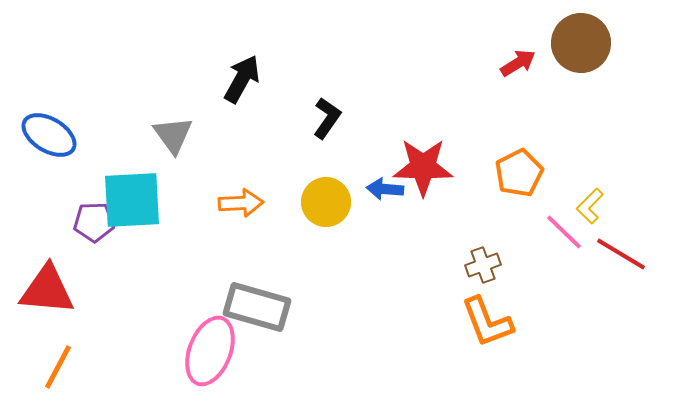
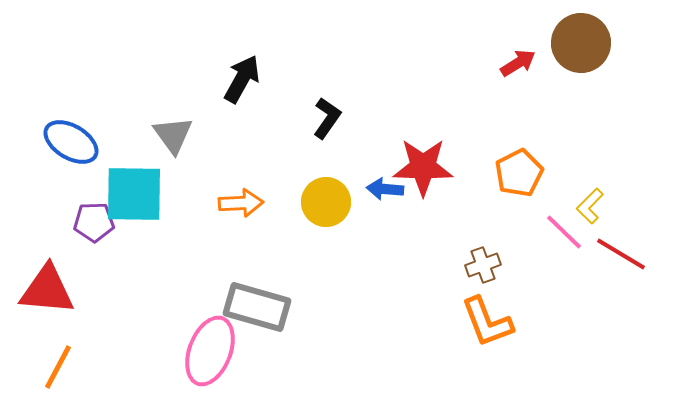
blue ellipse: moved 22 px right, 7 px down
cyan square: moved 2 px right, 6 px up; rotated 4 degrees clockwise
